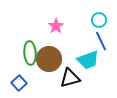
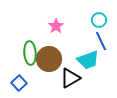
black triangle: rotated 15 degrees counterclockwise
